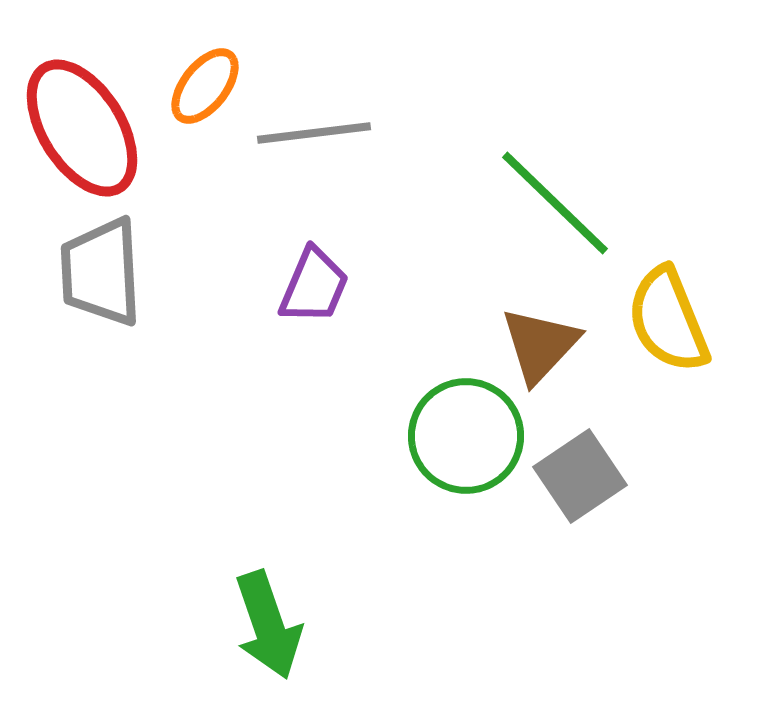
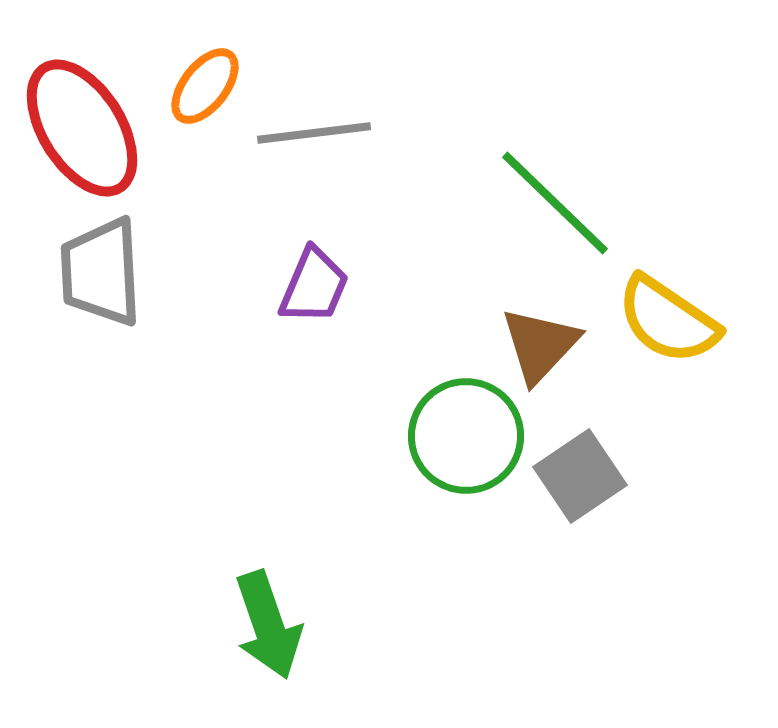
yellow semicircle: rotated 34 degrees counterclockwise
